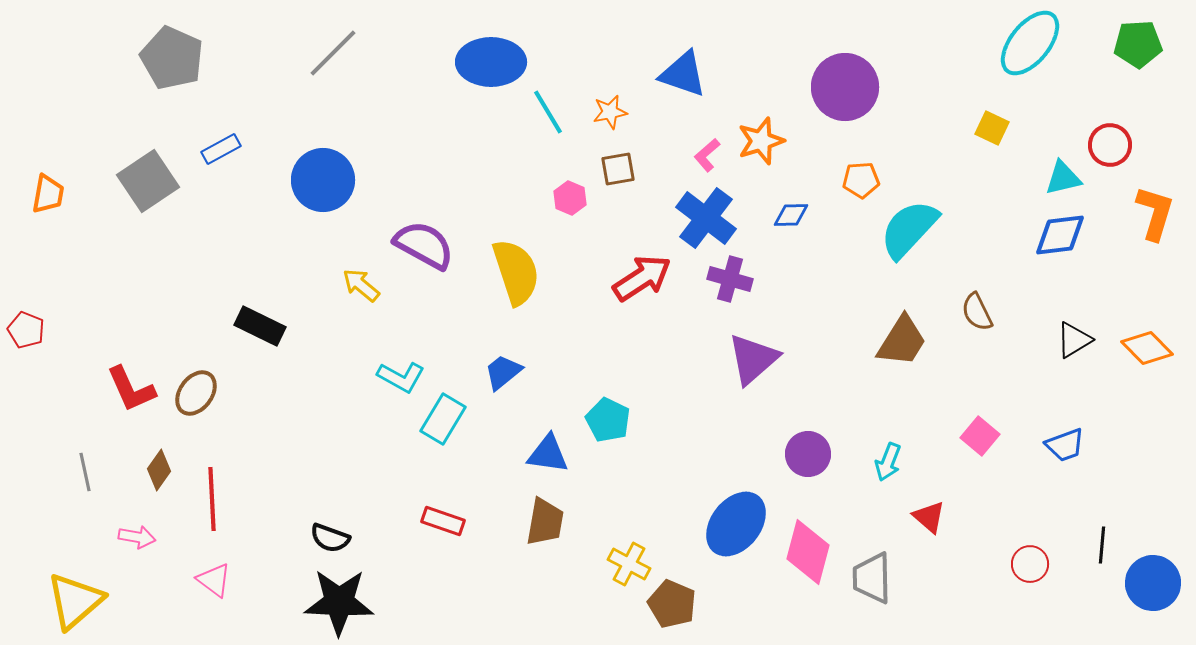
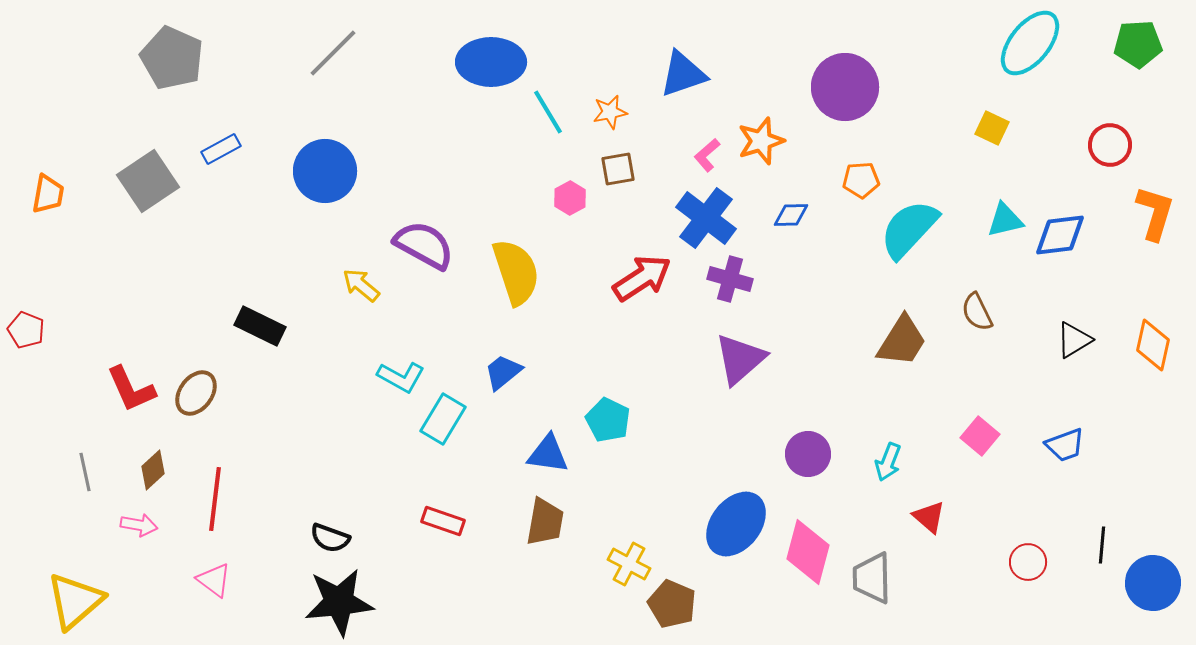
blue triangle at (683, 74): rotated 38 degrees counterclockwise
cyan triangle at (1063, 178): moved 58 px left, 42 px down
blue circle at (323, 180): moved 2 px right, 9 px up
pink hexagon at (570, 198): rotated 8 degrees clockwise
orange diamond at (1147, 348): moved 6 px right, 3 px up; rotated 57 degrees clockwise
purple triangle at (753, 359): moved 13 px left
brown diamond at (159, 470): moved 6 px left; rotated 12 degrees clockwise
red line at (212, 499): moved 3 px right; rotated 10 degrees clockwise
pink arrow at (137, 537): moved 2 px right, 12 px up
red circle at (1030, 564): moved 2 px left, 2 px up
black star at (339, 602): rotated 8 degrees counterclockwise
